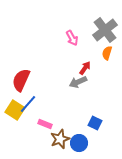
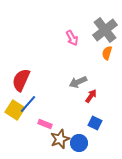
red arrow: moved 6 px right, 28 px down
